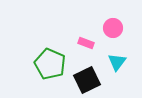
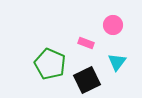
pink circle: moved 3 px up
